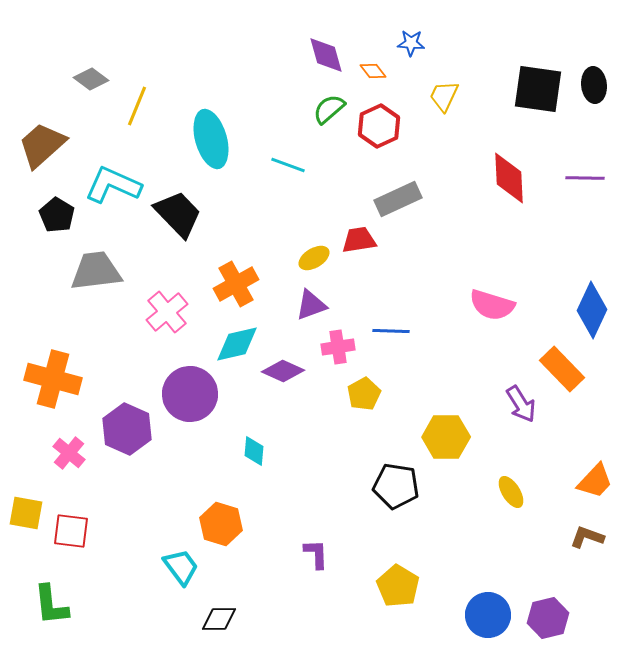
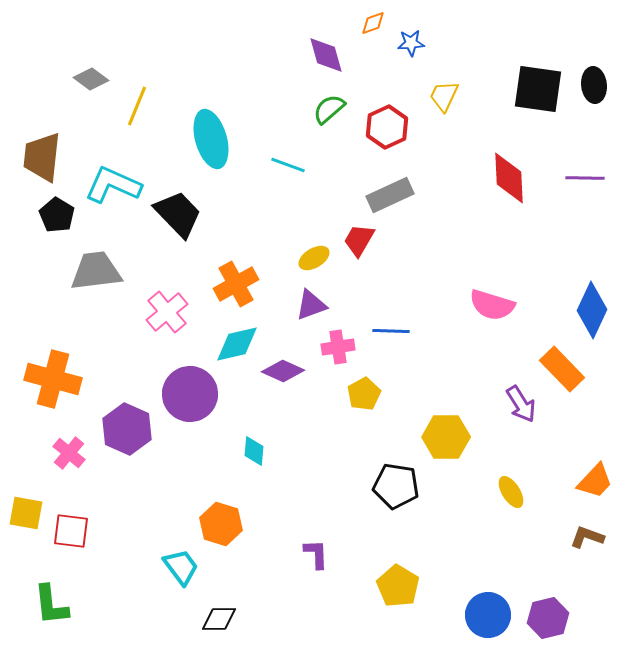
blue star at (411, 43): rotated 8 degrees counterclockwise
orange diamond at (373, 71): moved 48 px up; rotated 72 degrees counterclockwise
red hexagon at (379, 126): moved 8 px right, 1 px down
brown trapezoid at (42, 145): moved 12 px down; rotated 42 degrees counterclockwise
gray rectangle at (398, 199): moved 8 px left, 4 px up
red trapezoid at (359, 240): rotated 51 degrees counterclockwise
